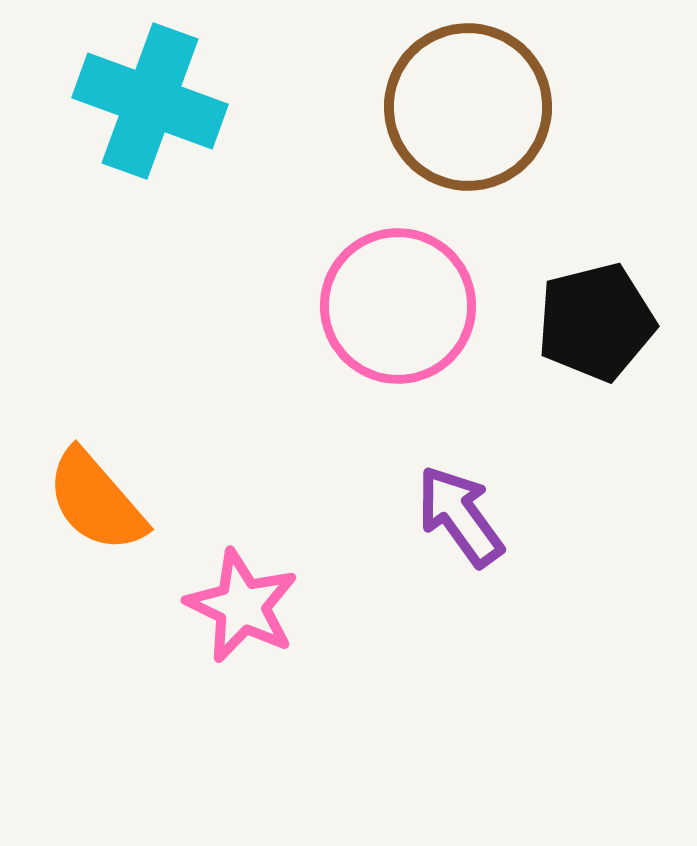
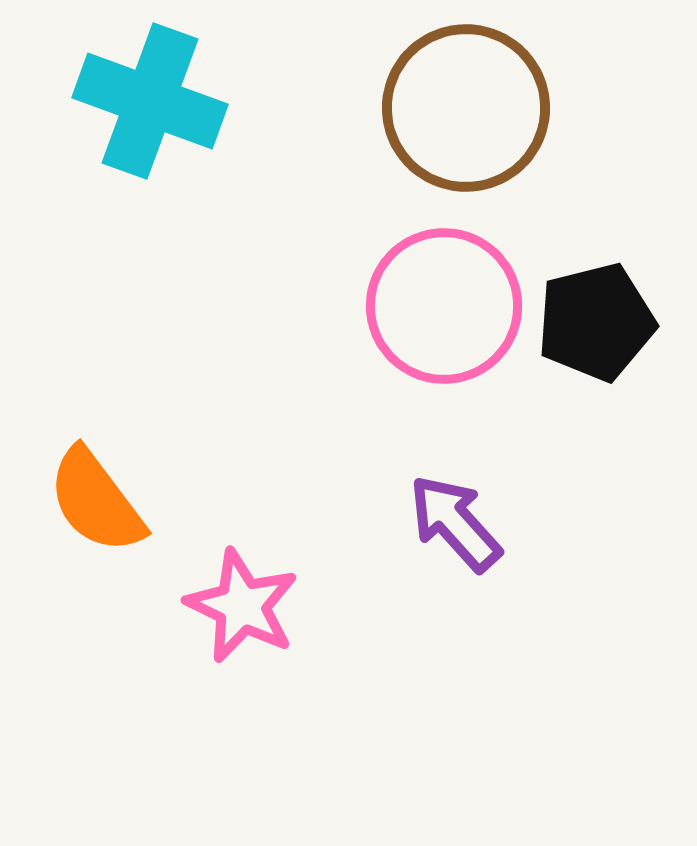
brown circle: moved 2 px left, 1 px down
pink circle: moved 46 px right
orange semicircle: rotated 4 degrees clockwise
purple arrow: moved 5 px left, 7 px down; rotated 6 degrees counterclockwise
